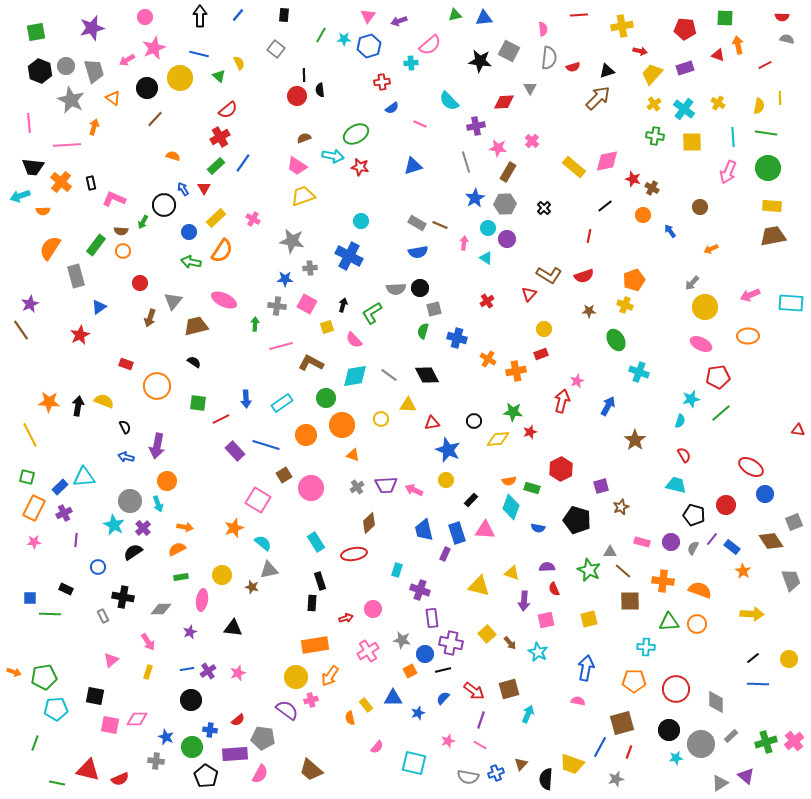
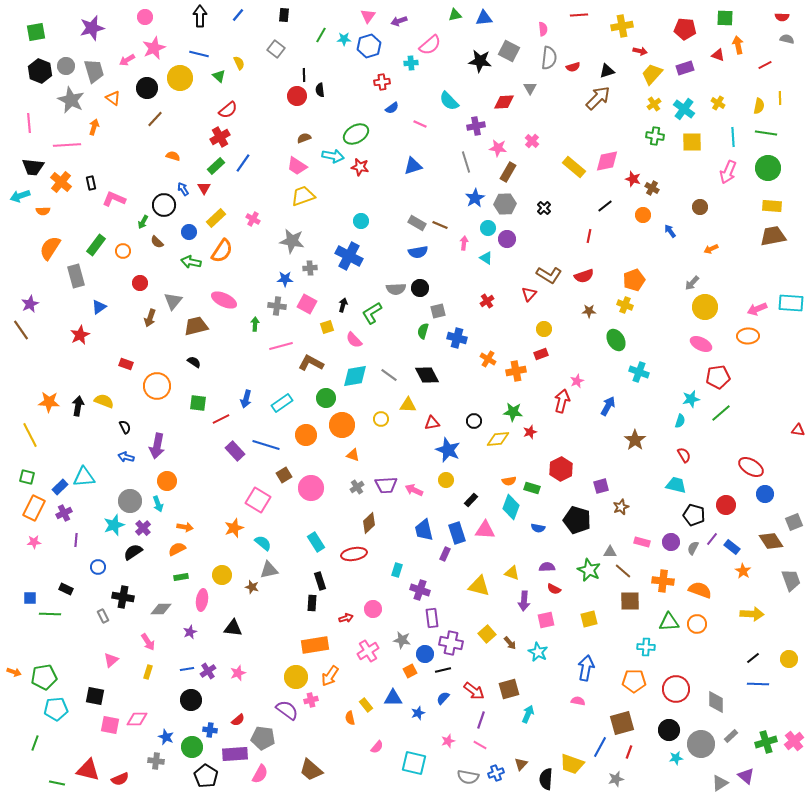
brown semicircle at (121, 231): moved 36 px right, 11 px down; rotated 40 degrees clockwise
pink arrow at (750, 295): moved 7 px right, 14 px down
gray square at (434, 309): moved 4 px right, 2 px down
blue arrow at (246, 399): rotated 18 degrees clockwise
cyan star at (114, 525): rotated 25 degrees clockwise
red semicircle at (554, 589): rotated 40 degrees counterclockwise
